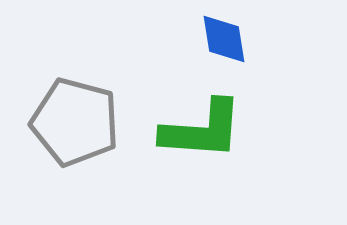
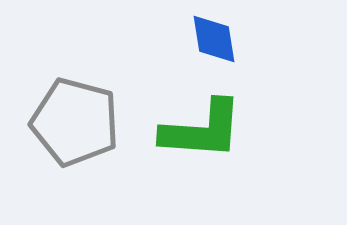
blue diamond: moved 10 px left
